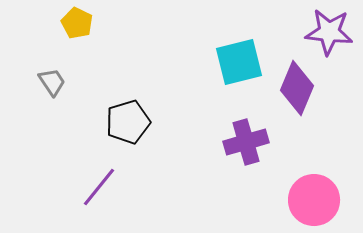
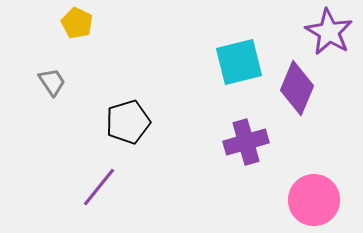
purple star: rotated 24 degrees clockwise
